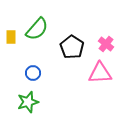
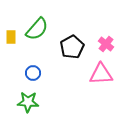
black pentagon: rotated 10 degrees clockwise
pink triangle: moved 1 px right, 1 px down
green star: rotated 20 degrees clockwise
